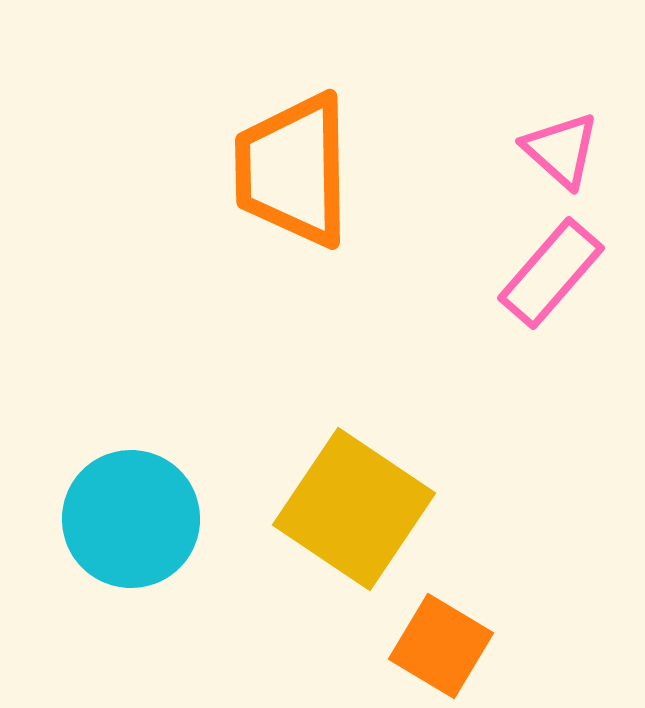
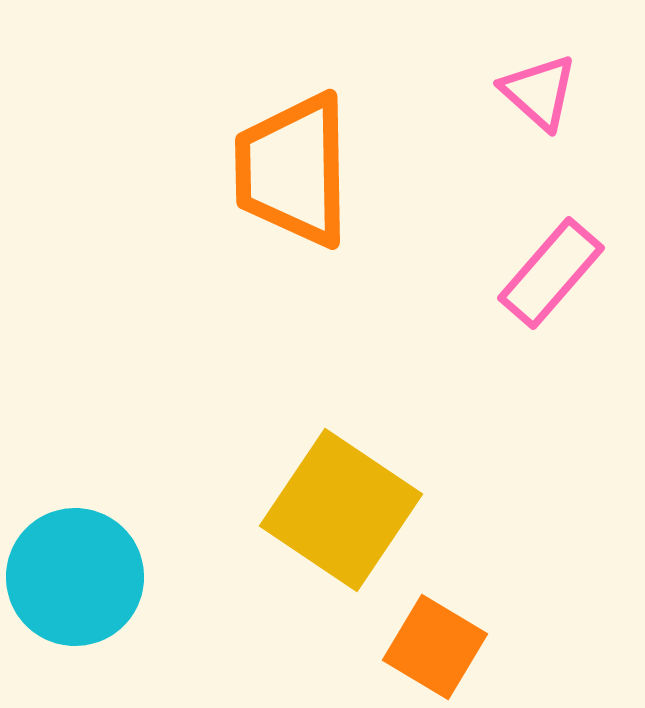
pink triangle: moved 22 px left, 58 px up
yellow square: moved 13 px left, 1 px down
cyan circle: moved 56 px left, 58 px down
orange square: moved 6 px left, 1 px down
